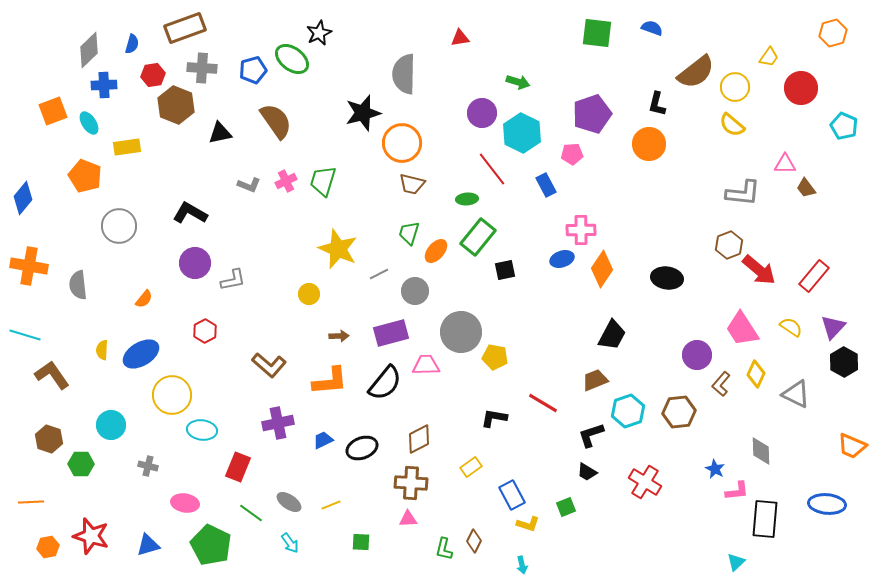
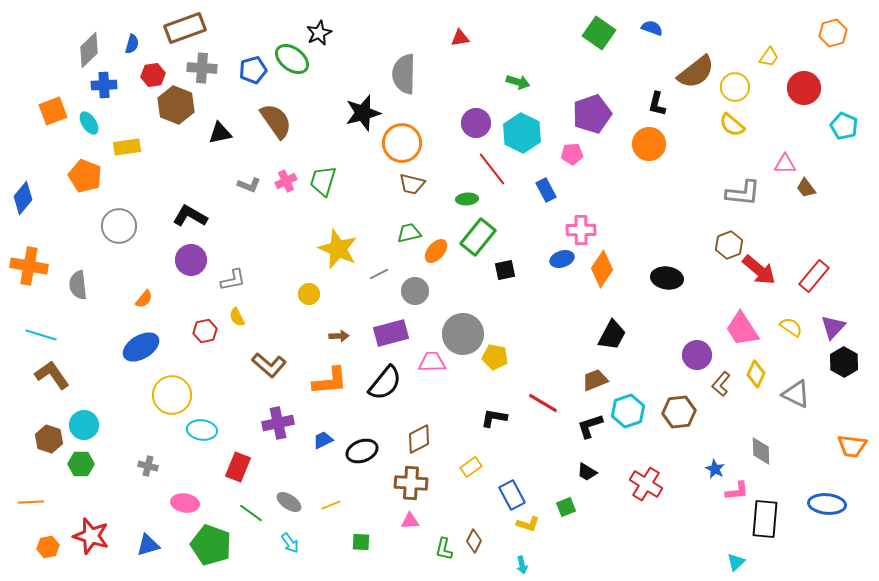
green square at (597, 33): moved 2 px right; rotated 28 degrees clockwise
red circle at (801, 88): moved 3 px right
purple circle at (482, 113): moved 6 px left, 10 px down
blue rectangle at (546, 185): moved 5 px down
black L-shape at (190, 213): moved 3 px down
green trapezoid at (409, 233): rotated 60 degrees clockwise
purple circle at (195, 263): moved 4 px left, 3 px up
red hexagon at (205, 331): rotated 15 degrees clockwise
gray circle at (461, 332): moved 2 px right, 2 px down
cyan line at (25, 335): moved 16 px right
yellow semicircle at (102, 350): moved 135 px right, 33 px up; rotated 30 degrees counterclockwise
blue ellipse at (141, 354): moved 7 px up
pink trapezoid at (426, 365): moved 6 px right, 3 px up
cyan circle at (111, 425): moved 27 px left
black L-shape at (591, 435): moved 1 px left, 9 px up
orange trapezoid at (852, 446): rotated 16 degrees counterclockwise
black ellipse at (362, 448): moved 3 px down
red cross at (645, 482): moved 1 px right, 2 px down
pink triangle at (408, 519): moved 2 px right, 2 px down
green pentagon at (211, 545): rotated 6 degrees counterclockwise
